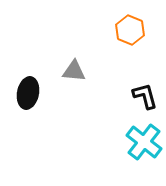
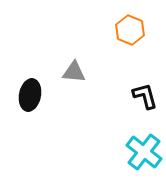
gray triangle: moved 1 px down
black ellipse: moved 2 px right, 2 px down
cyan cross: moved 10 px down
